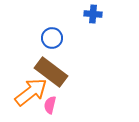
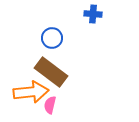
orange arrow: rotated 32 degrees clockwise
